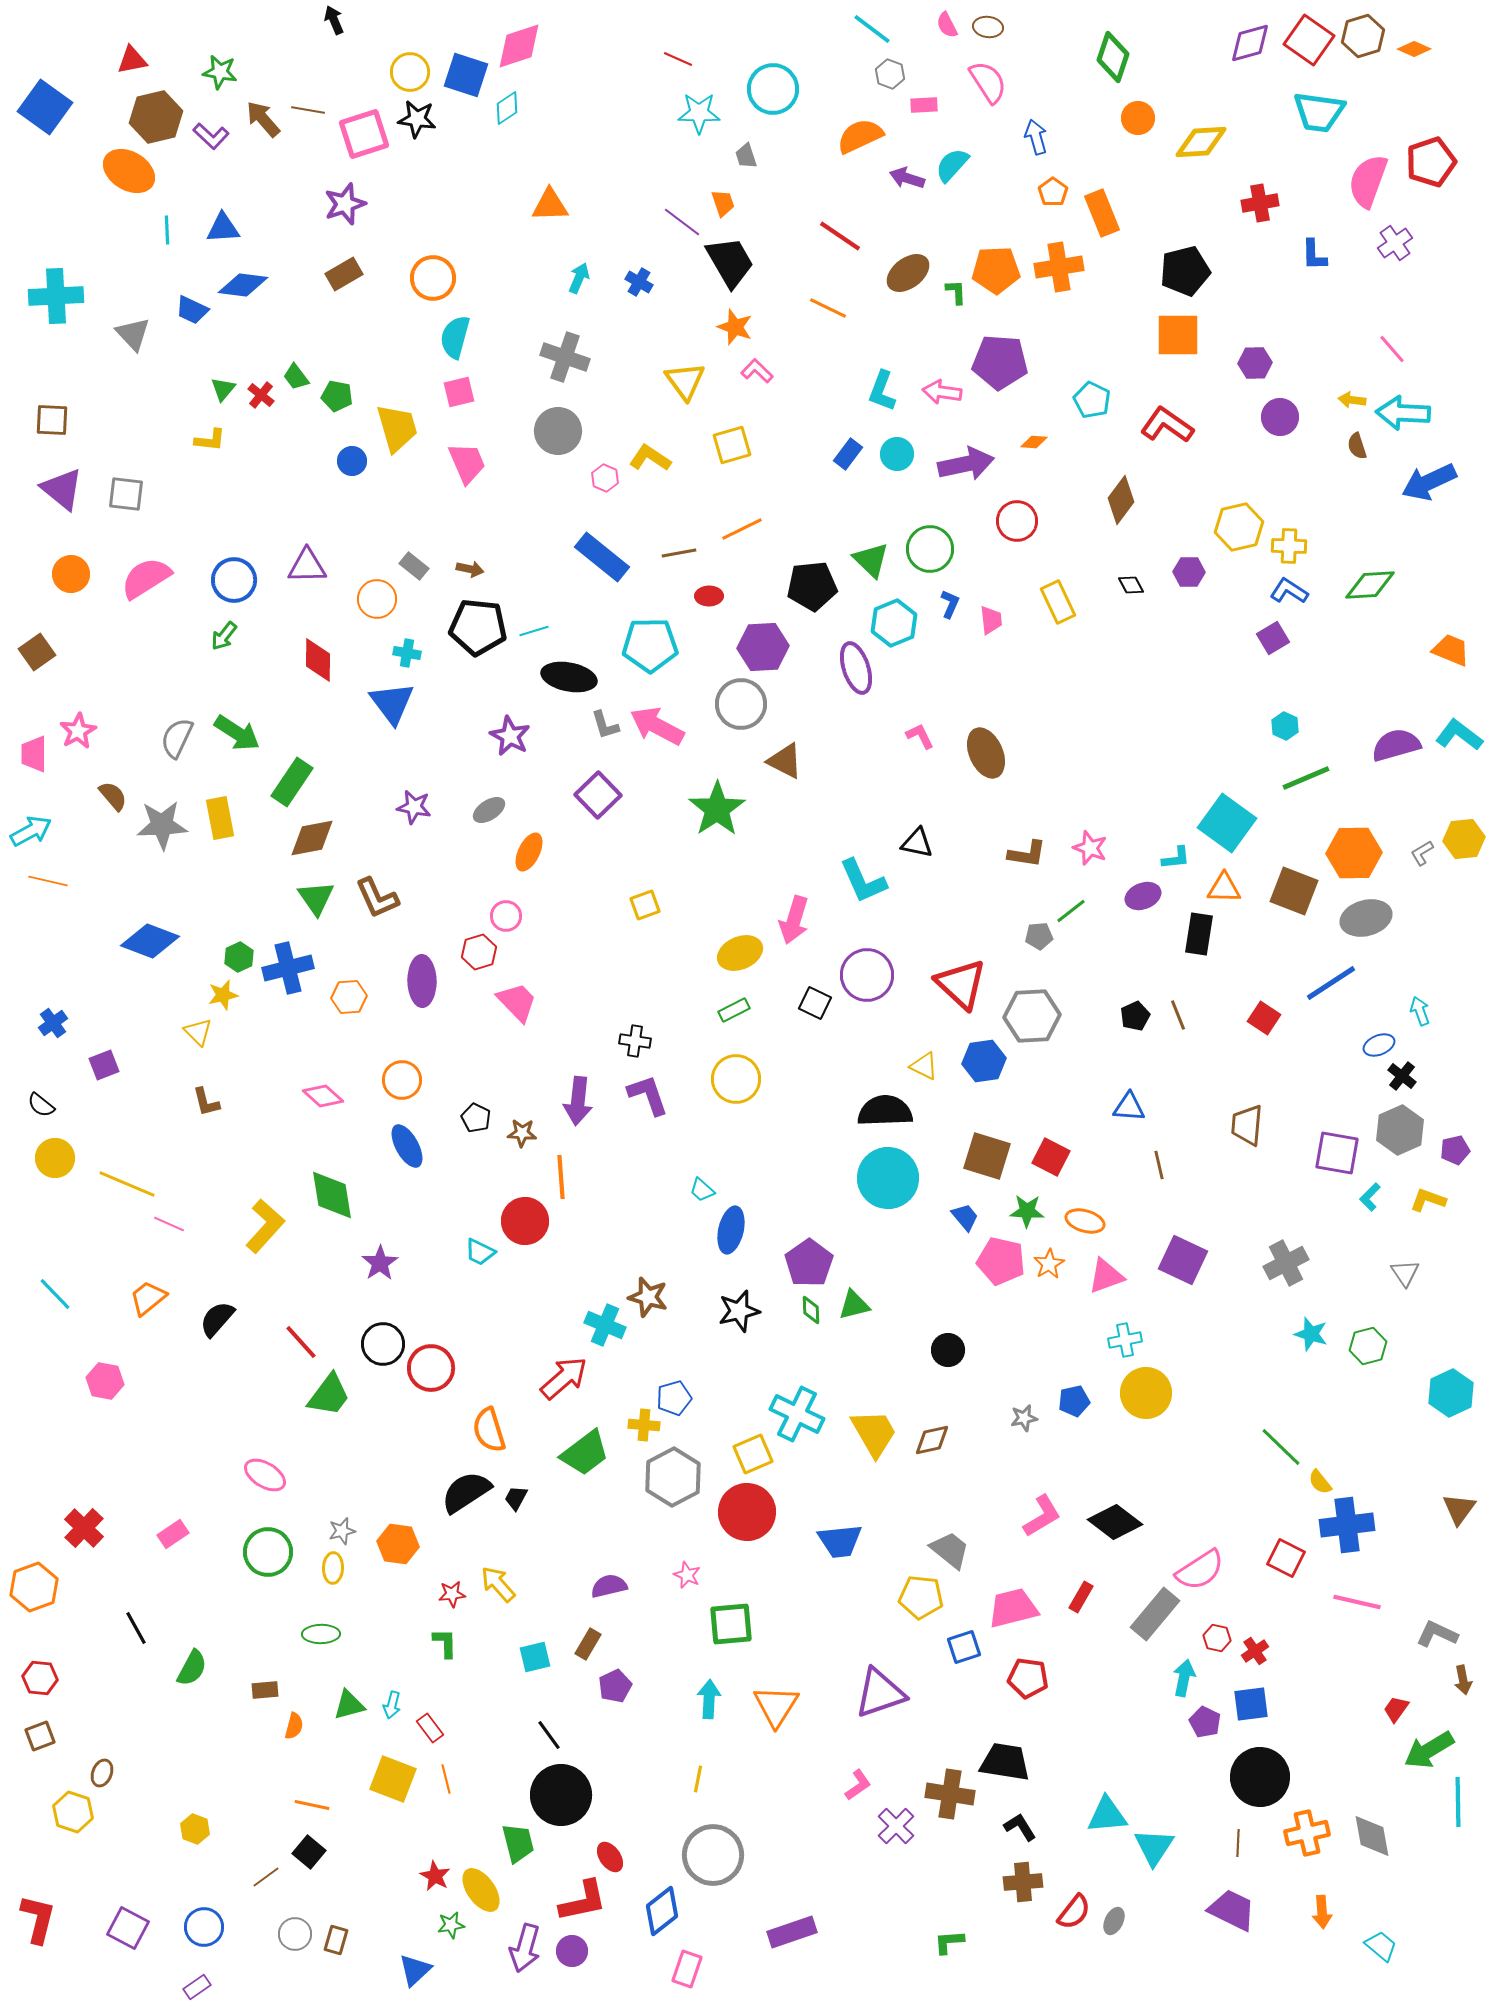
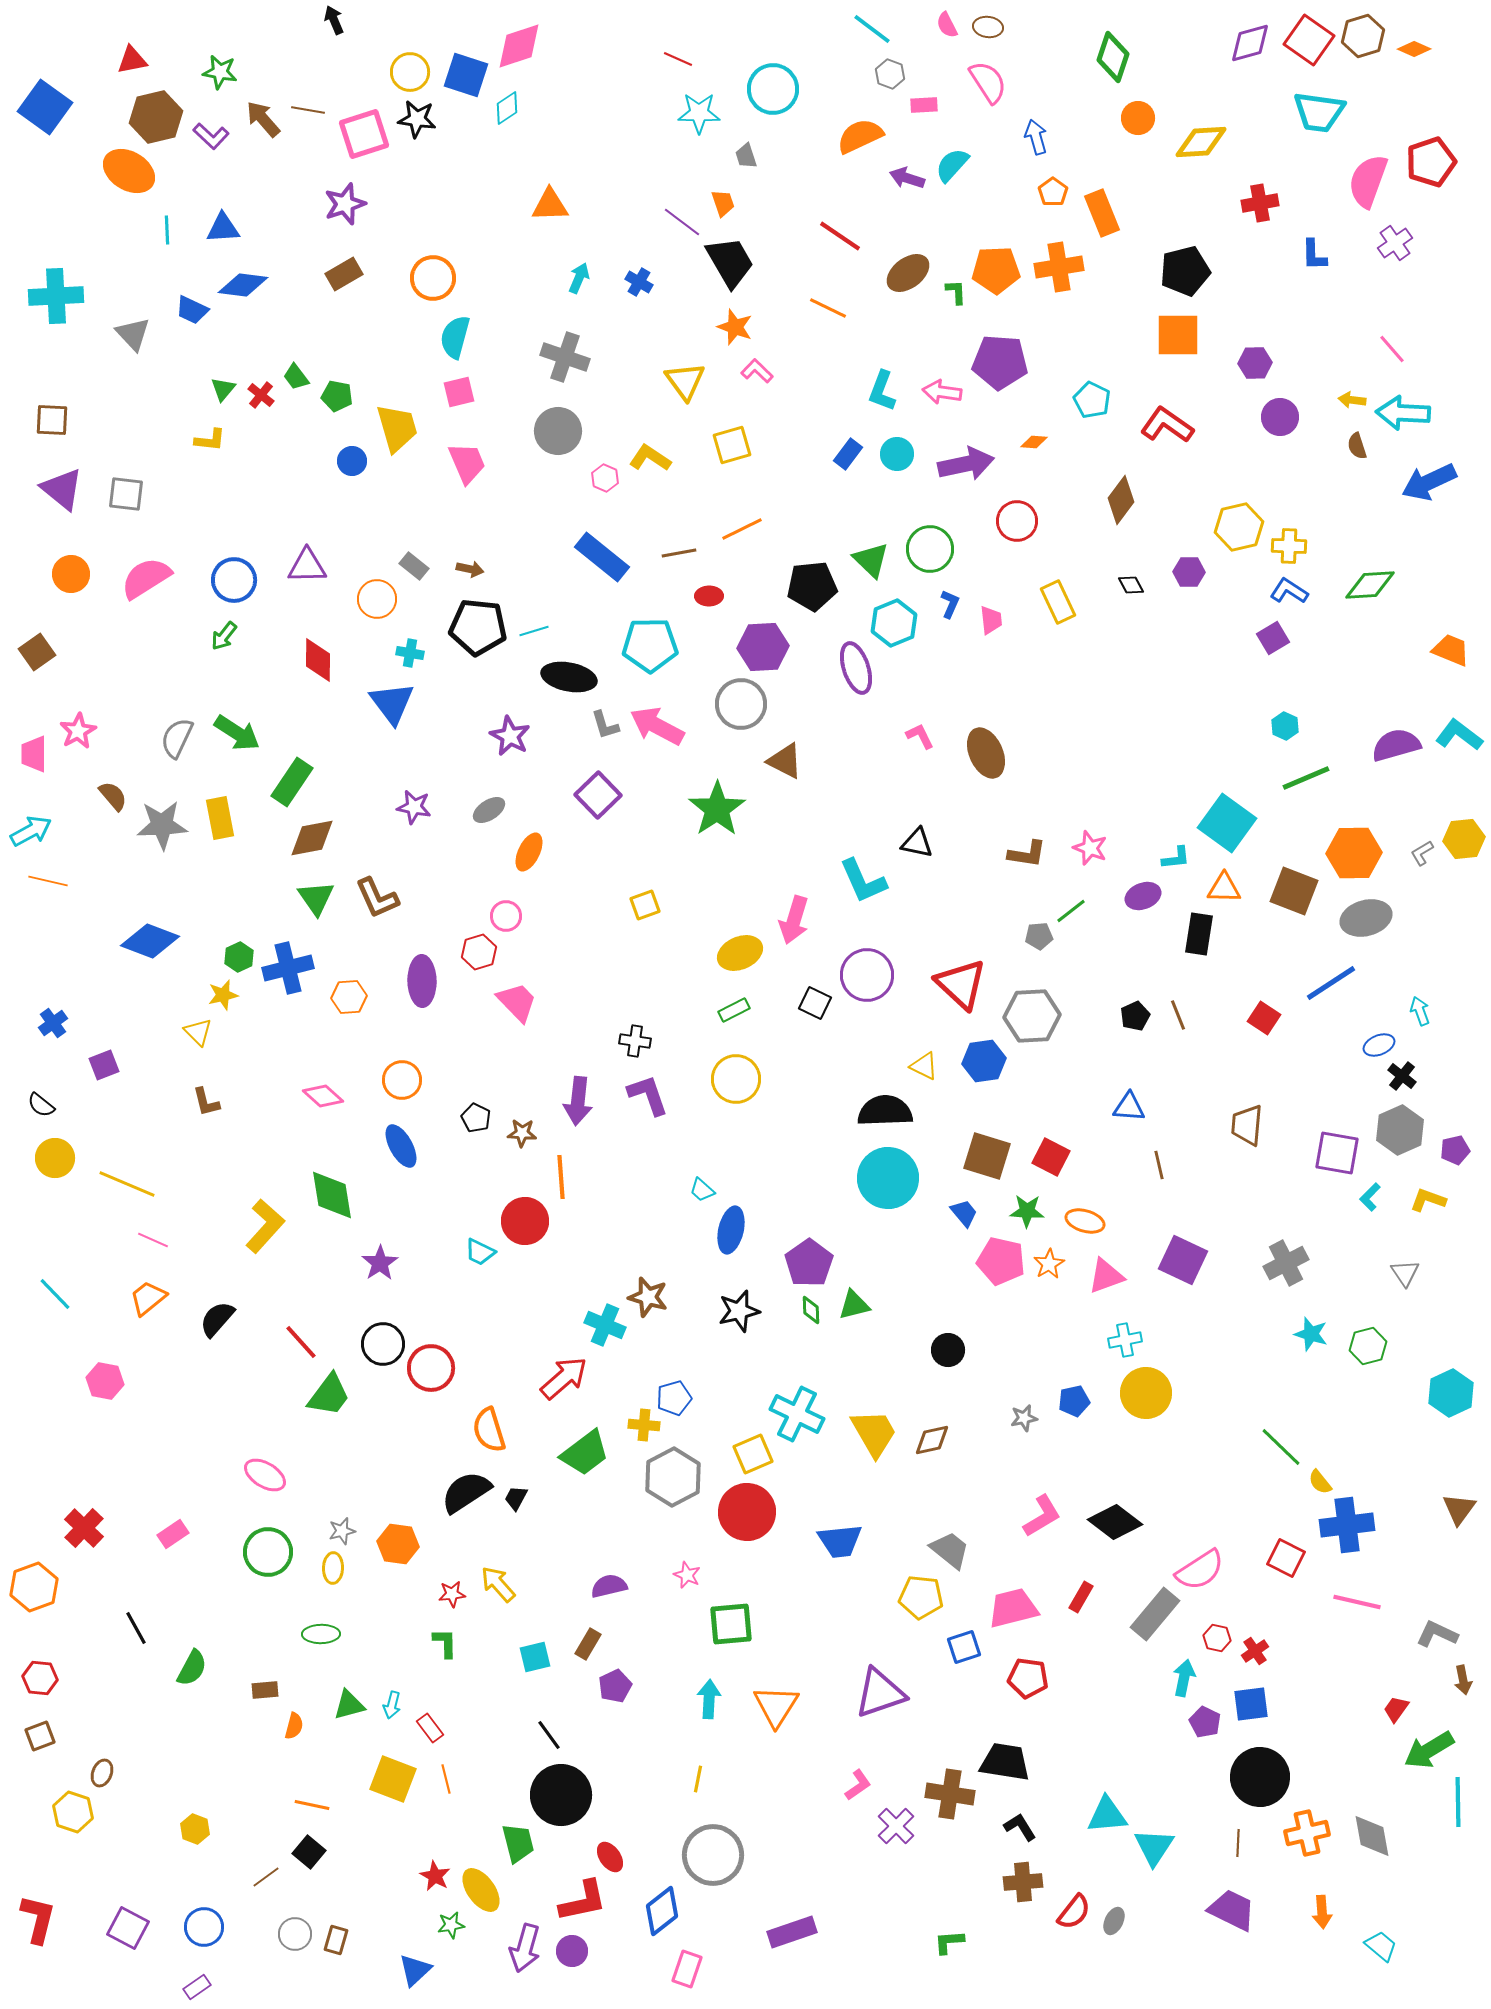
cyan cross at (407, 653): moved 3 px right
blue ellipse at (407, 1146): moved 6 px left
blue trapezoid at (965, 1217): moved 1 px left, 4 px up
pink line at (169, 1224): moved 16 px left, 16 px down
